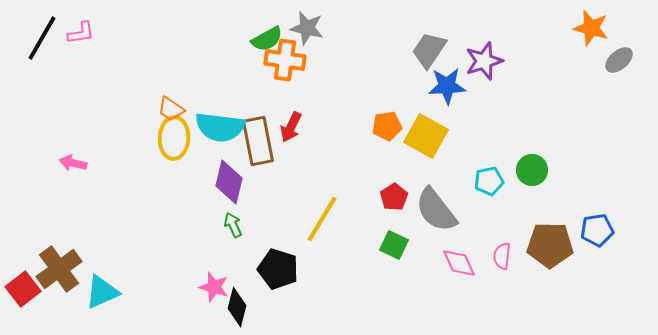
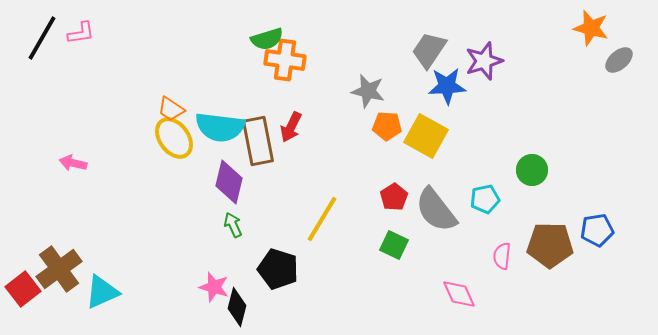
gray star: moved 61 px right, 63 px down
green semicircle: rotated 12 degrees clockwise
orange pentagon: rotated 12 degrees clockwise
yellow ellipse: rotated 39 degrees counterclockwise
cyan pentagon: moved 4 px left, 18 px down
pink diamond: moved 31 px down
